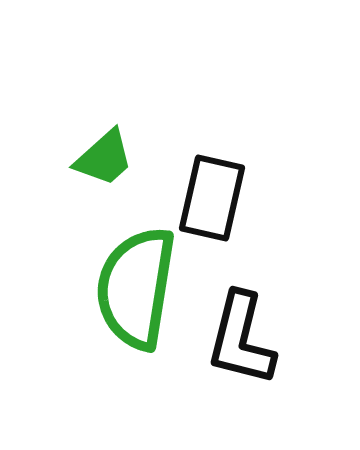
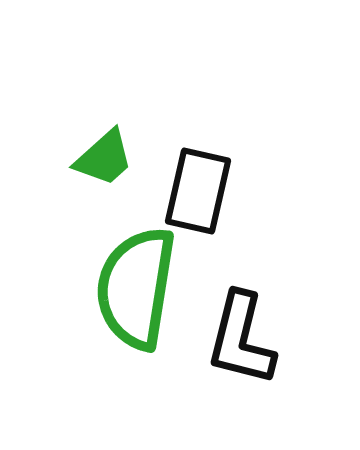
black rectangle: moved 14 px left, 7 px up
